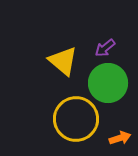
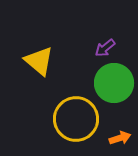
yellow triangle: moved 24 px left
green circle: moved 6 px right
